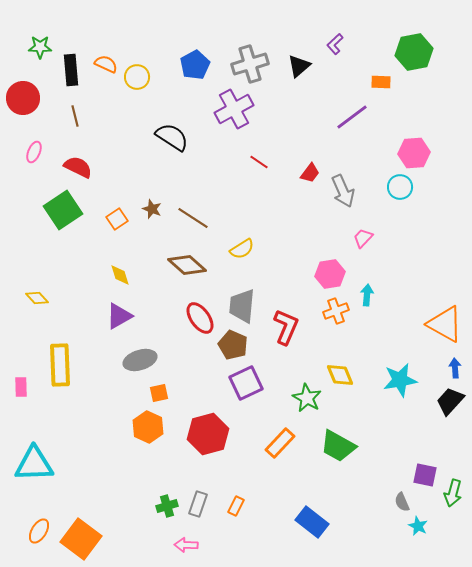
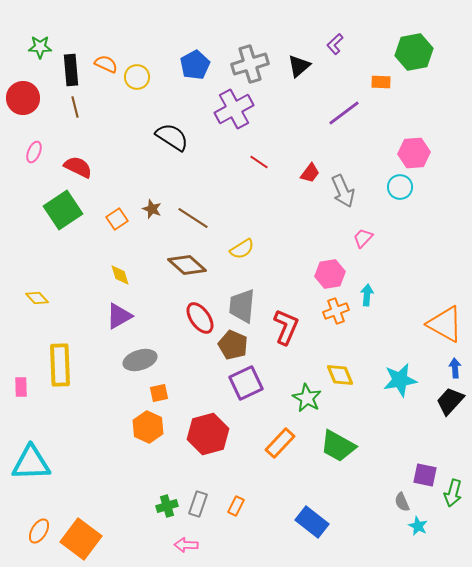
brown line at (75, 116): moved 9 px up
purple line at (352, 117): moved 8 px left, 4 px up
cyan triangle at (34, 464): moved 3 px left, 1 px up
